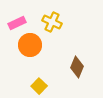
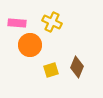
pink rectangle: rotated 30 degrees clockwise
yellow square: moved 12 px right, 16 px up; rotated 28 degrees clockwise
